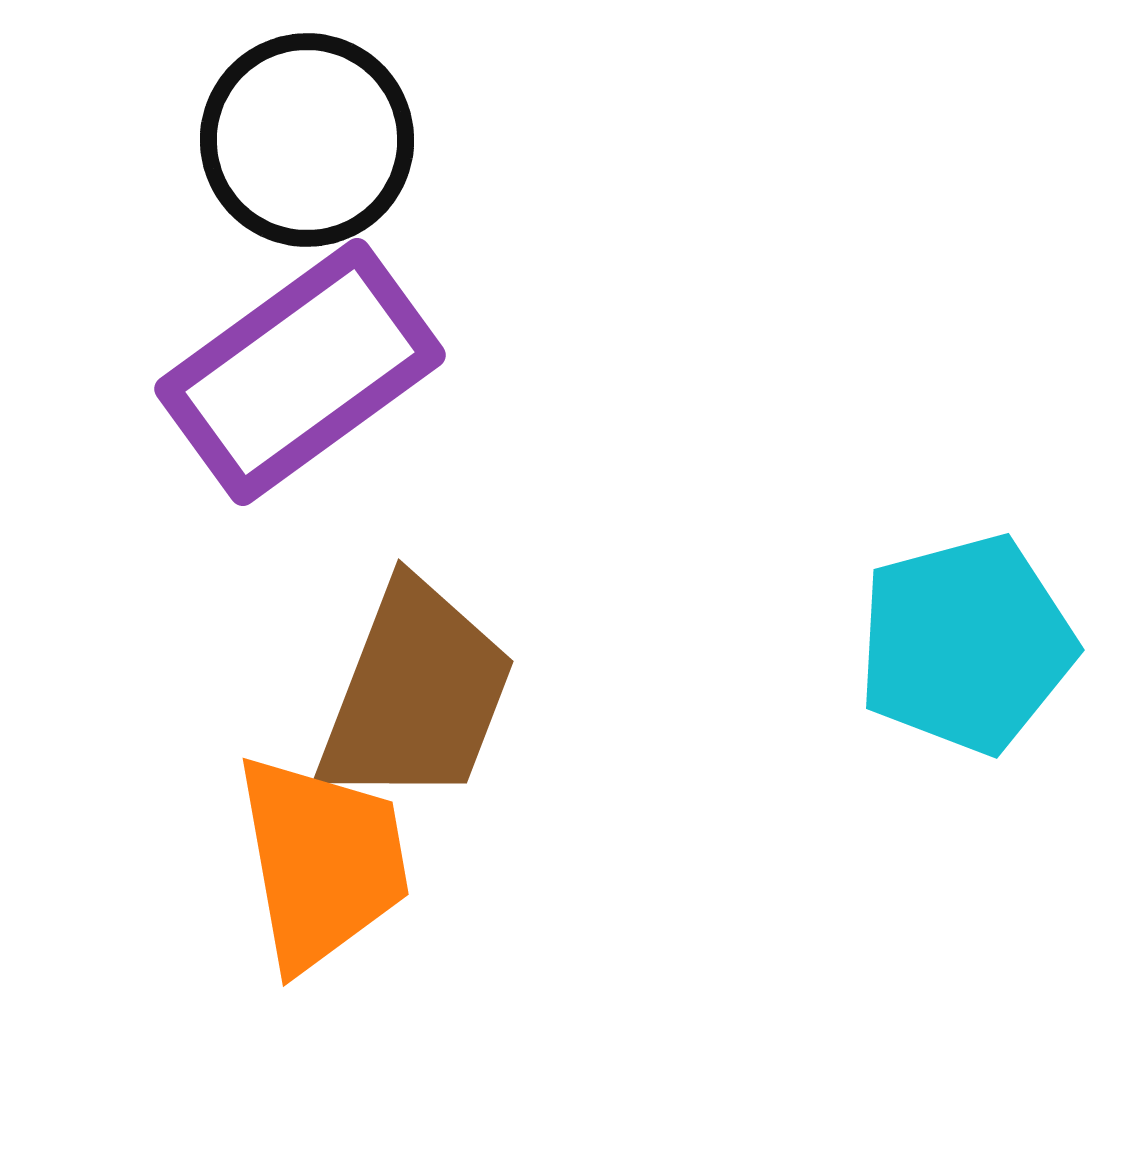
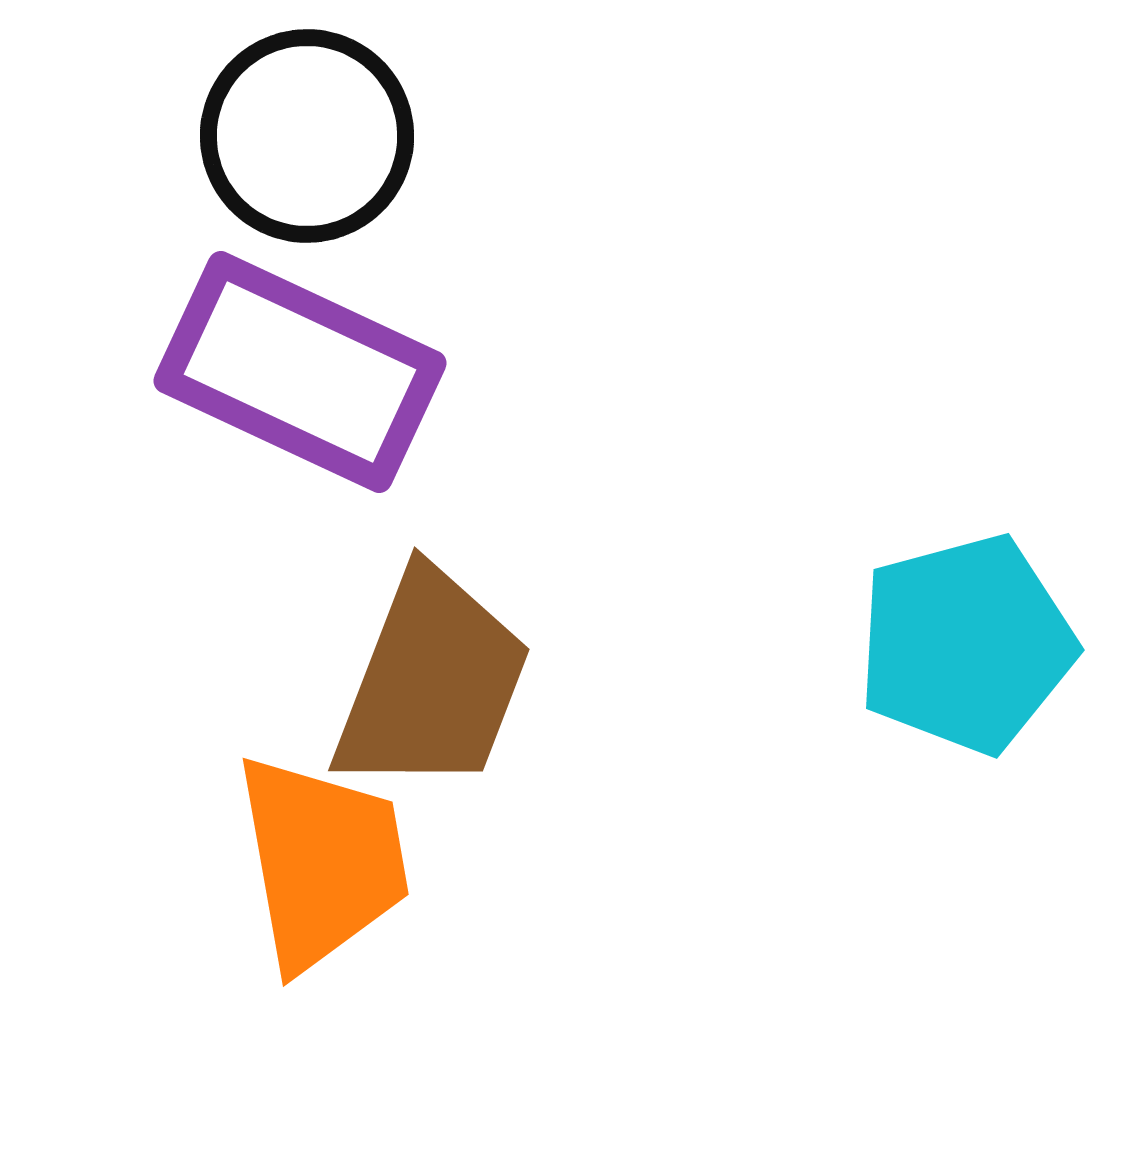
black circle: moved 4 px up
purple rectangle: rotated 61 degrees clockwise
brown trapezoid: moved 16 px right, 12 px up
